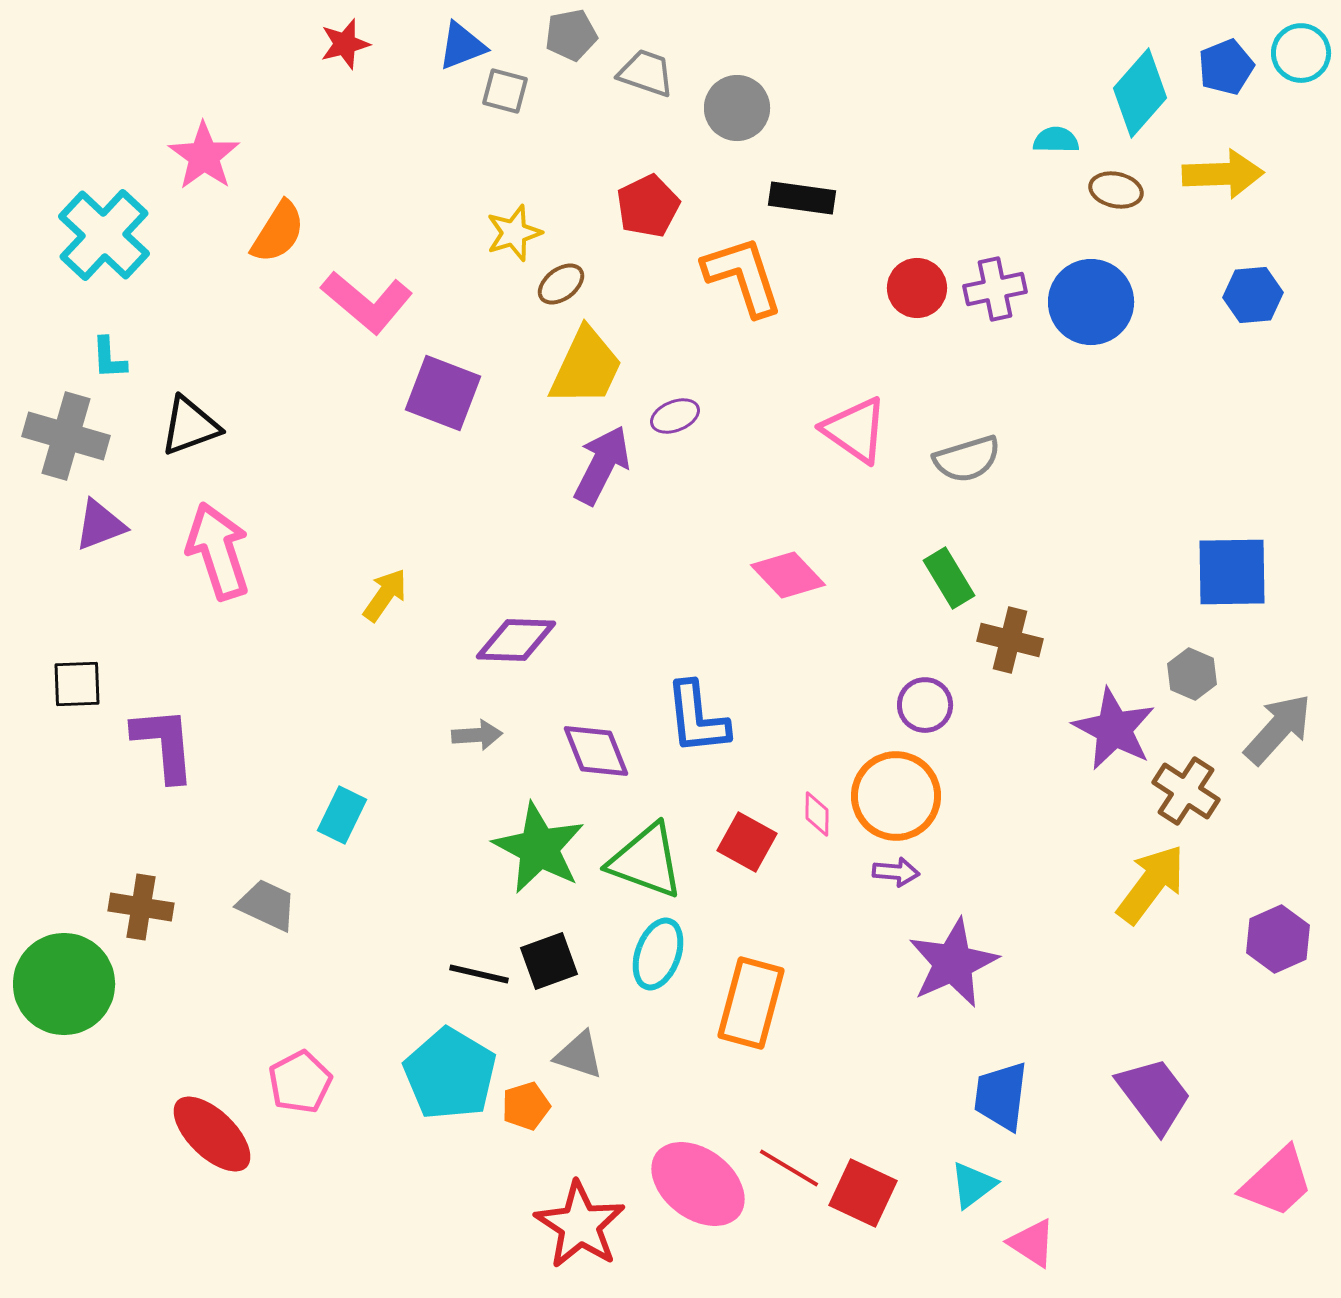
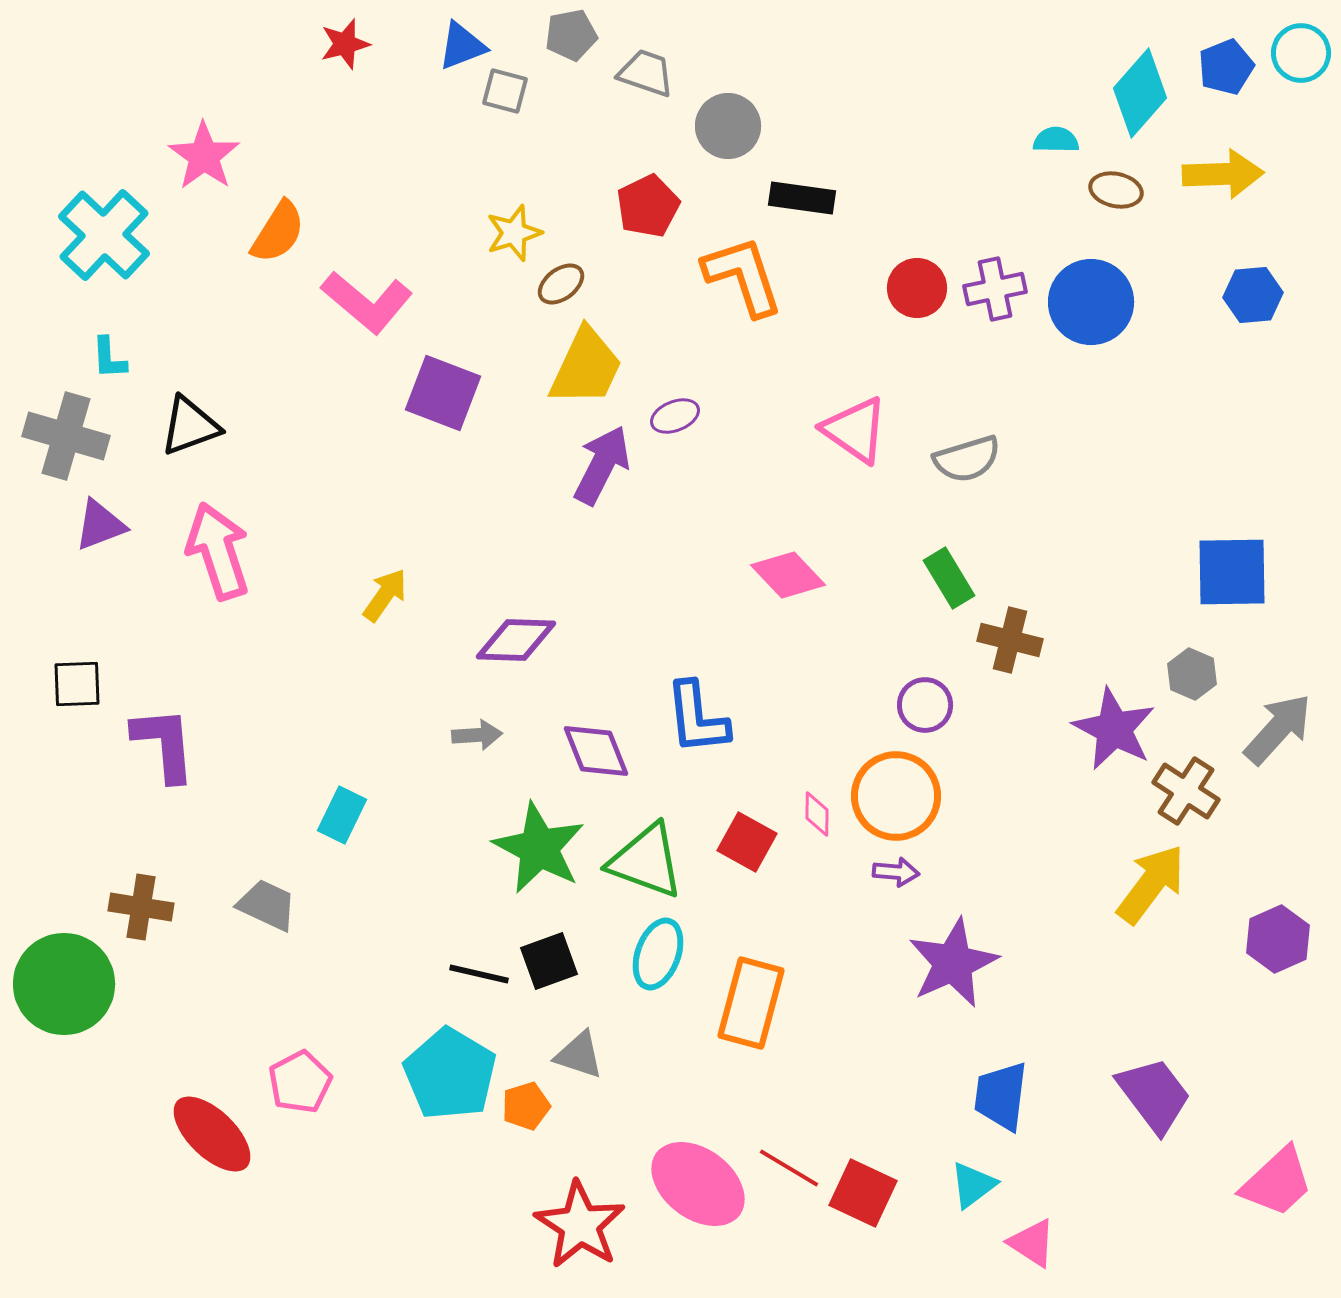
gray circle at (737, 108): moved 9 px left, 18 px down
